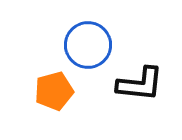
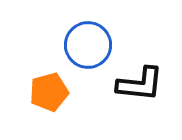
orange pentagon: moved 5 px left, 1 px down
